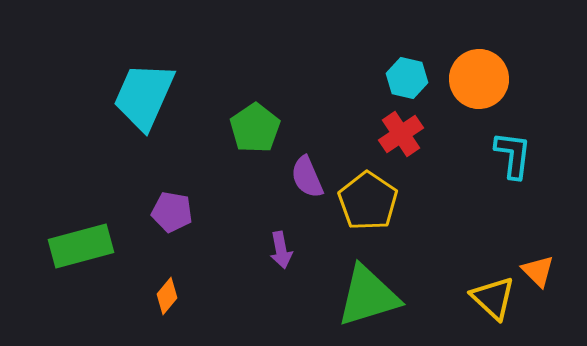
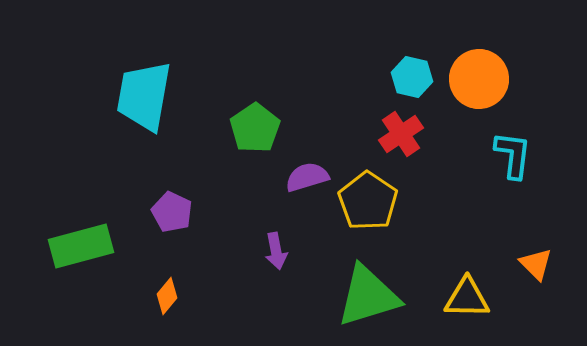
cyan hexagon: moved 5 px right, 1 px up
cyan trapezoid: rotated 14 degrees counterclockwise
purple semicircle: rotated 96 degrees clockwise
purple pentagon: rotated 15 degrees clockwise
purple arrow: moved 5 px left, 1 px down
orange triangle: moved 2 px left, 7 px up
yellow triangle: moved 26 px left; rotated 42 degrees counterclockwise
